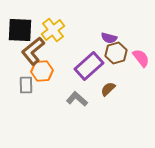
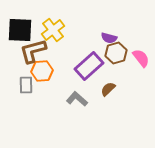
brown L-shape: rotated 24 degrees clockwise
